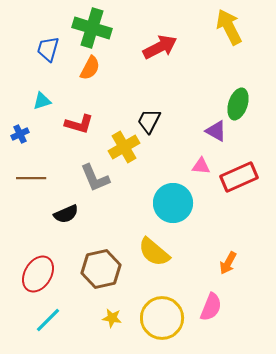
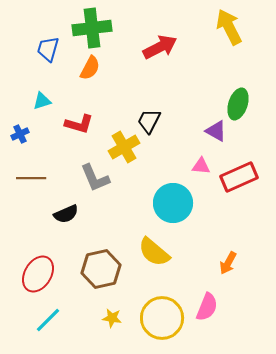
green cross: rotated 24 degrees counterclockwise
pink semicircle: moved 4 px left
